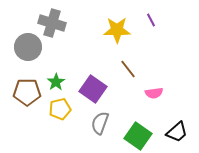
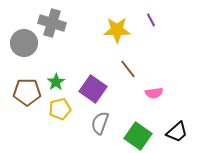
gray circle: moved 4 px left, 4 px up
